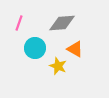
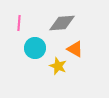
pink line: rotated 14 degrees counterclockwise
